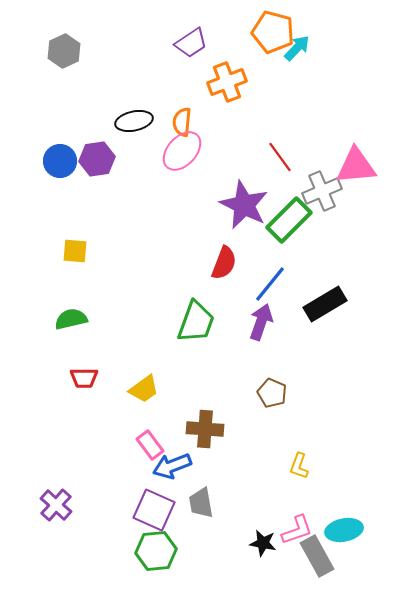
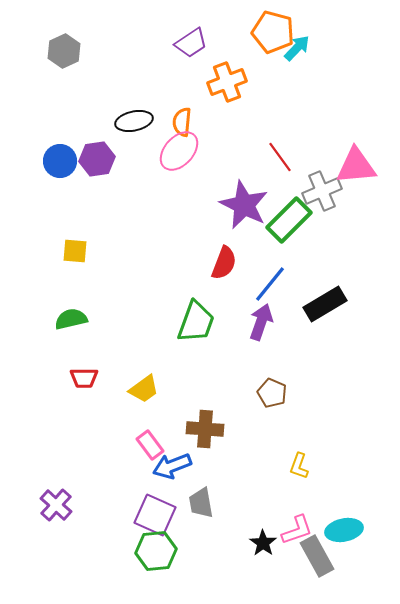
pink ellipse: moved 3 px left
purple square: moved 1 px right, 5 px down
black star: rotated 24 degrees clockwise
